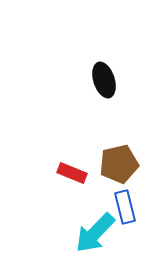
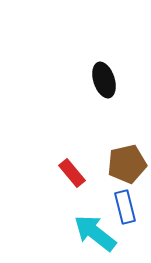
brown pentagon: moved 8 px right
red rectangle: rotated 28 degrees clockwise
cyan arrow: rotated 84 degrees clockwise
